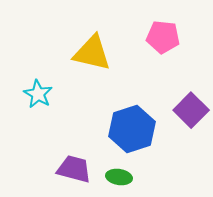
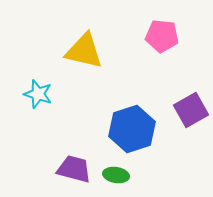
pink pentagon: moved 1 px left, 1 px up
yellow triangle: moved 8 px left, 2 px up
cyan star: rotated 12 degrees counterclockwise
purple square: rotated 16 degrees clockwise
green ellipse: moved 3 px left, 2 px up
